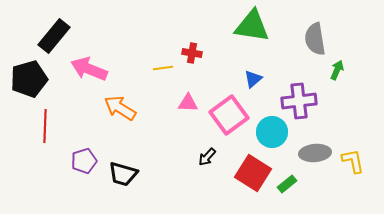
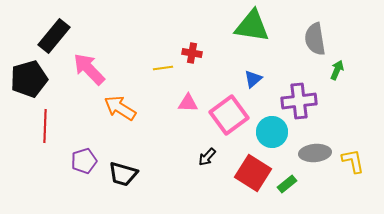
pink arrow: rotated 24 degrees clockwise
